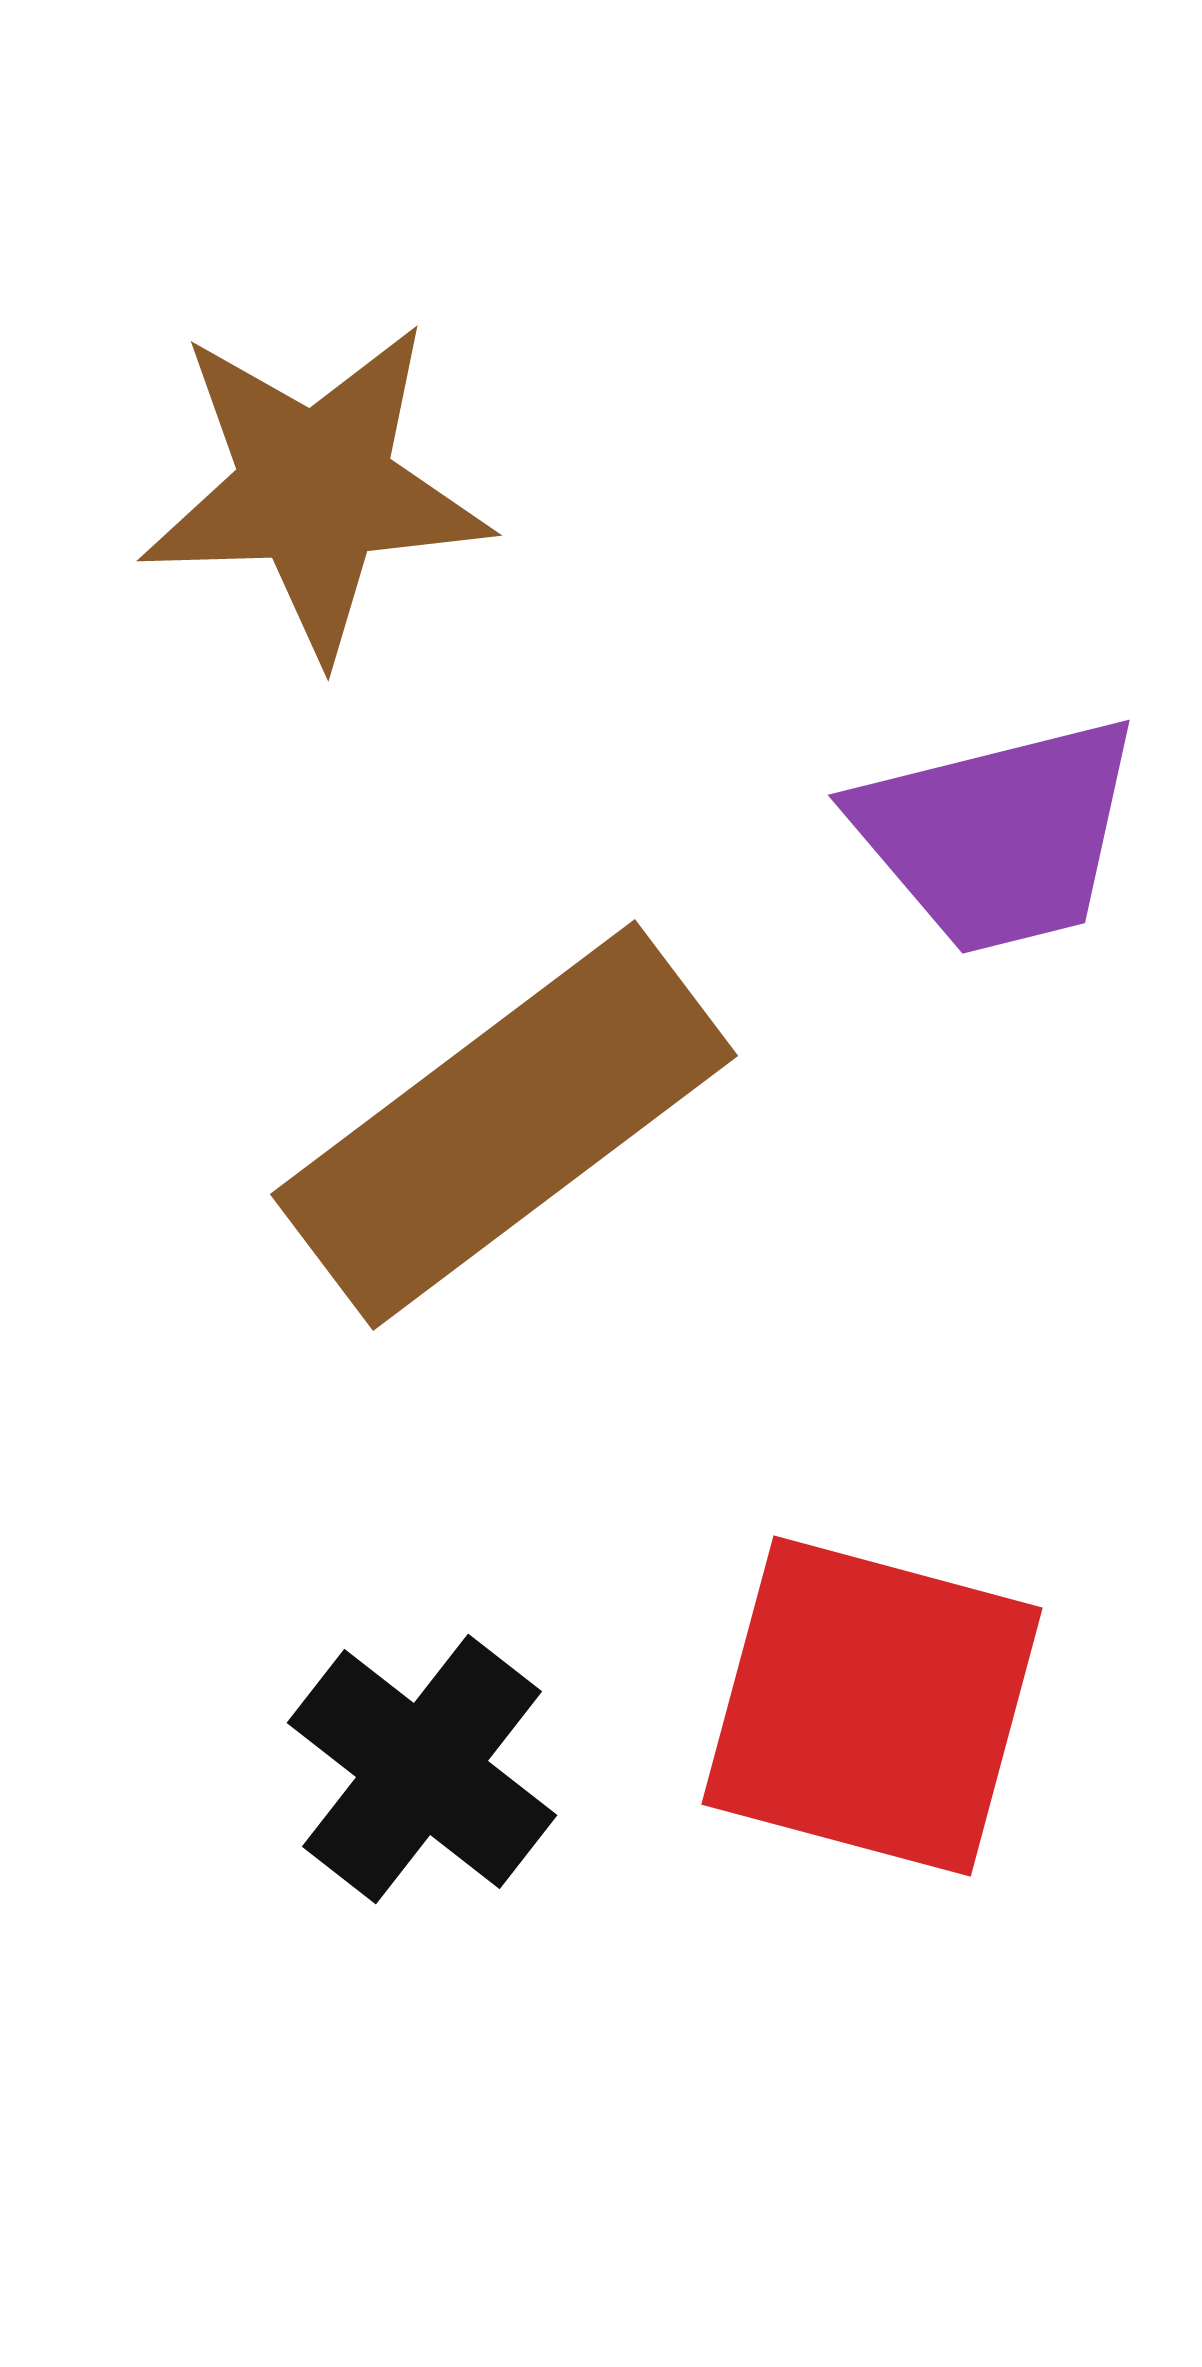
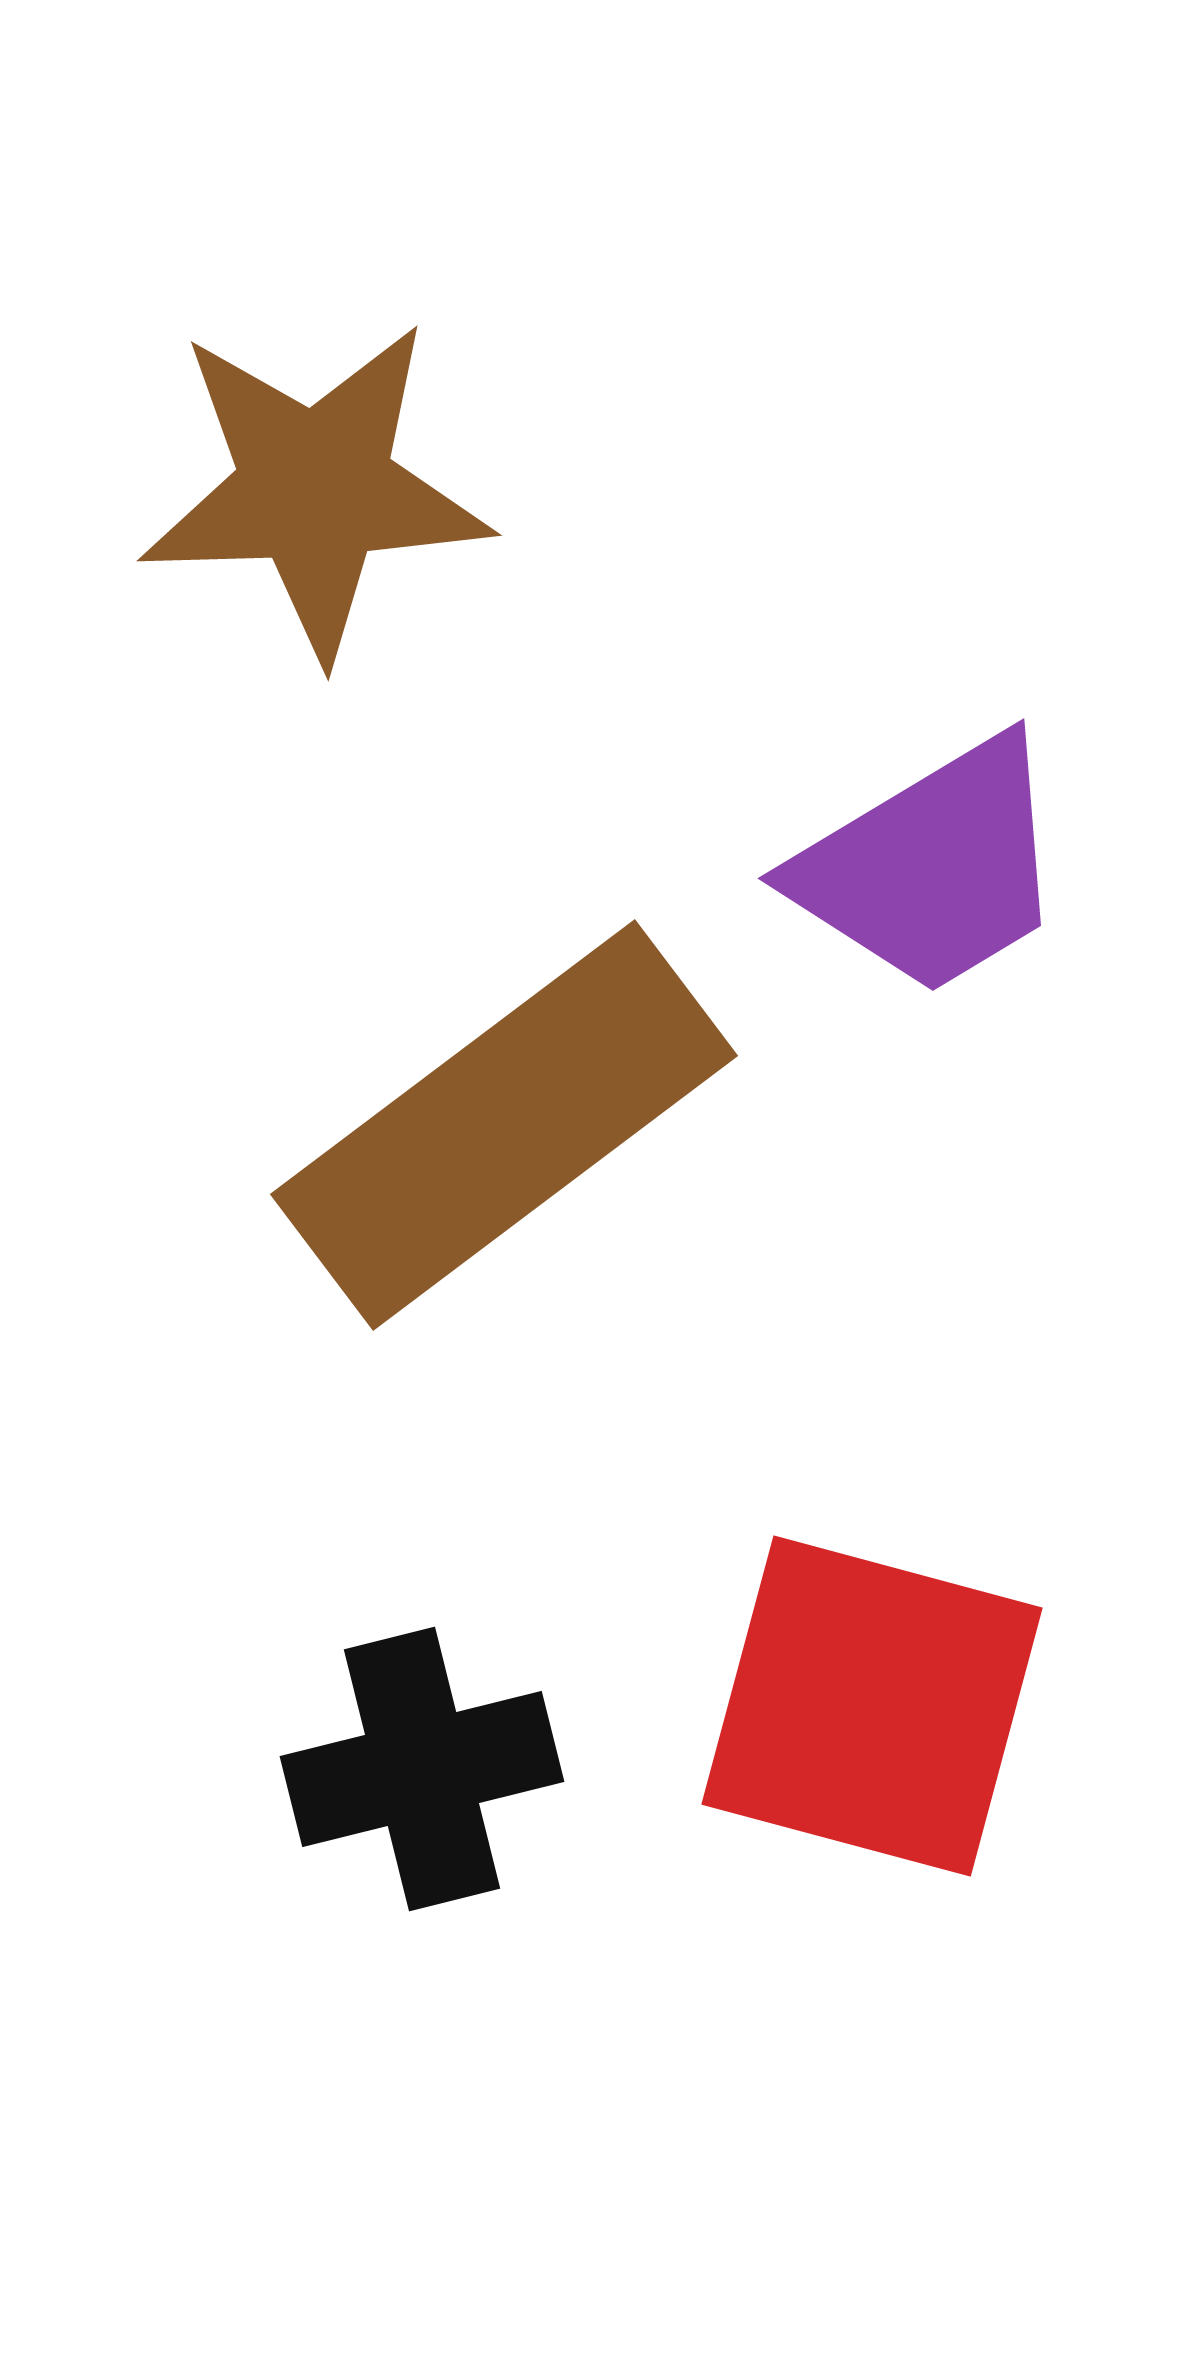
purple trapezoid: moved 66 px left, 32 px down; rotated 17 degrees counterclockwise
black cross: rotated 38 degrees clockwise
